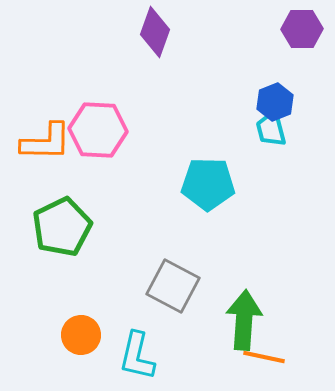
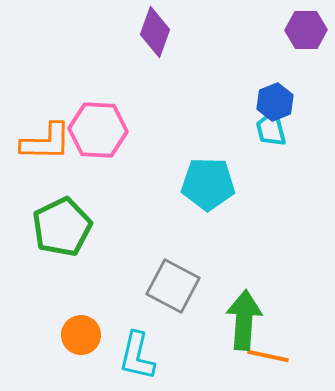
purple hexagon: moved 4 px right, 1 px down
orange line: moved 4 px right, 1 px up
